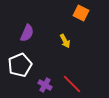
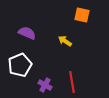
orange square: moved 1 px right, 2 px down; rotated 14 degrees counterclockwise
purple semicircle: rotated 90 degrees counterclockwise
yellow arrow: rotated 152 degrees clockwise
red line: moved 2 px up; rotated 35 degrees clockwise
